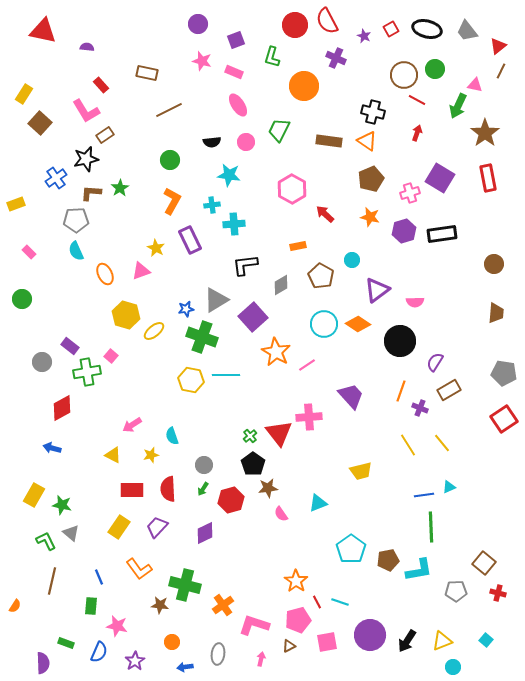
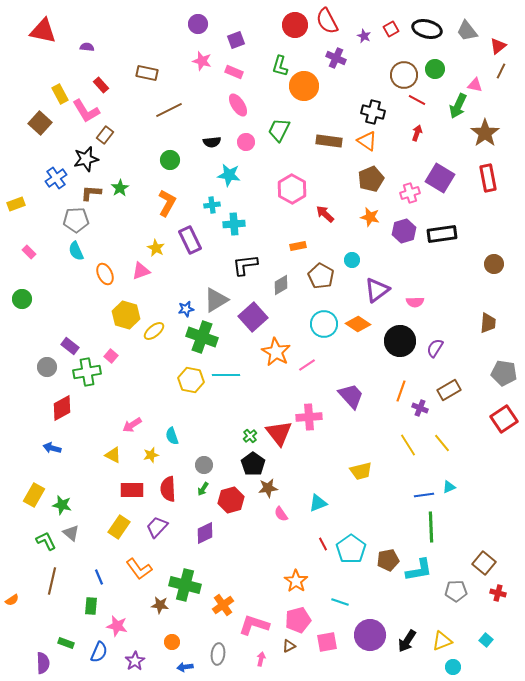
green L-shape at (272, 57): moved 8 px right, 9 px down
yellow rectangle at (24, 94): moved 36 px right; rotated 60 degrees counterclockwise
brown rectangle at (105, 135): rotated 18 degrees counterclockwise
orange L-shape at (172, 201): moved 5 px left, 2 px down
brown trapezoid at (496, 313): moved 8 px left, 10 px down
gray circle at (42, 362): moved 5 px right, 5 px down
purple semicircle at (435, 362): moved 14 px up
red line at (317, 602): moved 6 px right, 58 px up
orange semicircle at (15, 606): moved 3 px left, 6 px up; rotated 24 degrees clockwise
